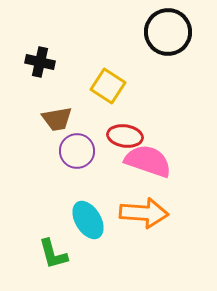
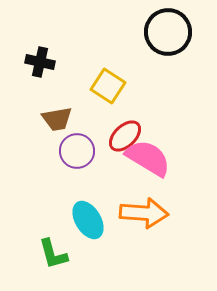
red ellipse: rotated 52 degrees counterclockwise
pink semicircle: moved 3 px up; rotated 12 degrees clockwise
